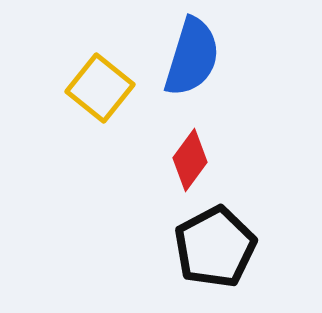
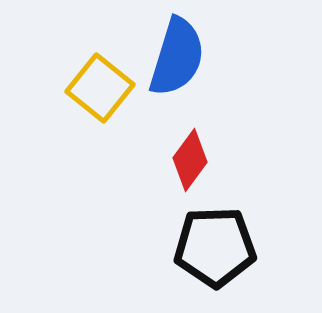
blue semicircle: moved 15 px left
black pentagon: rotated 26 degrees clockwise
